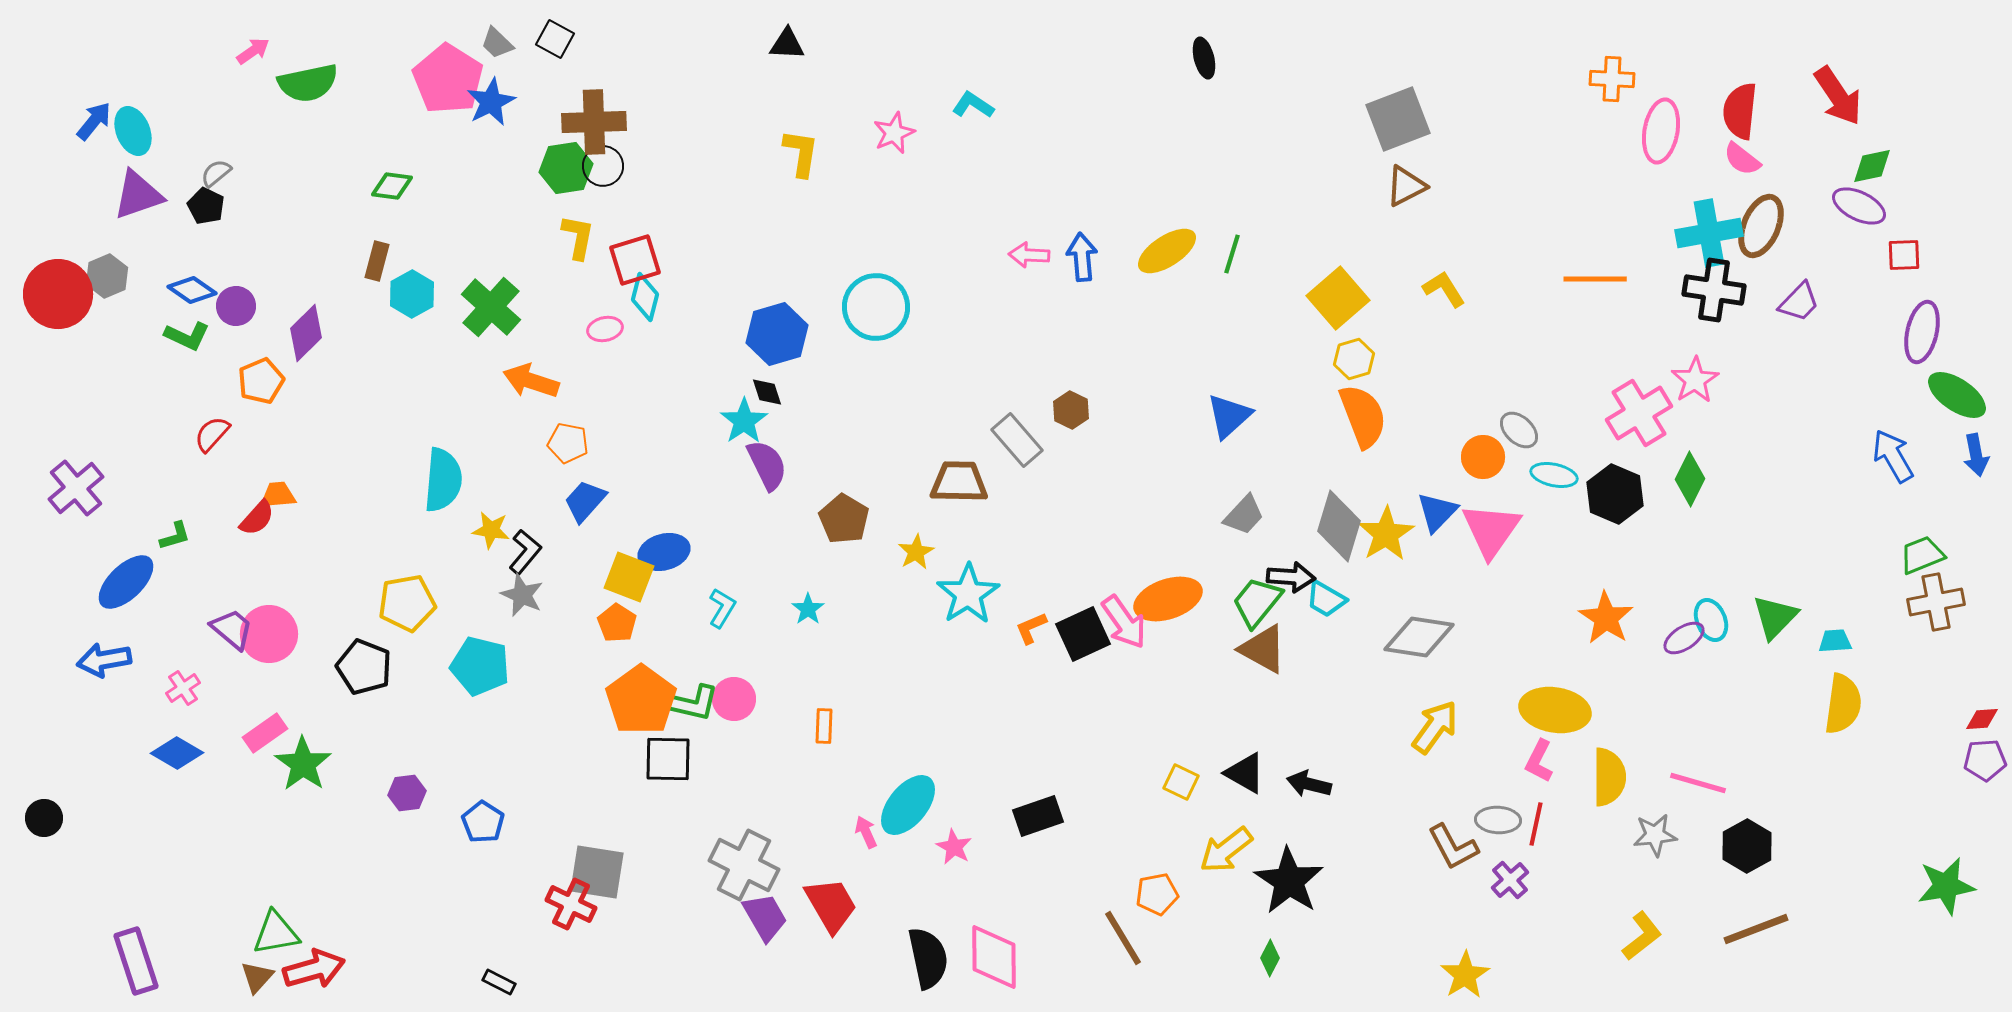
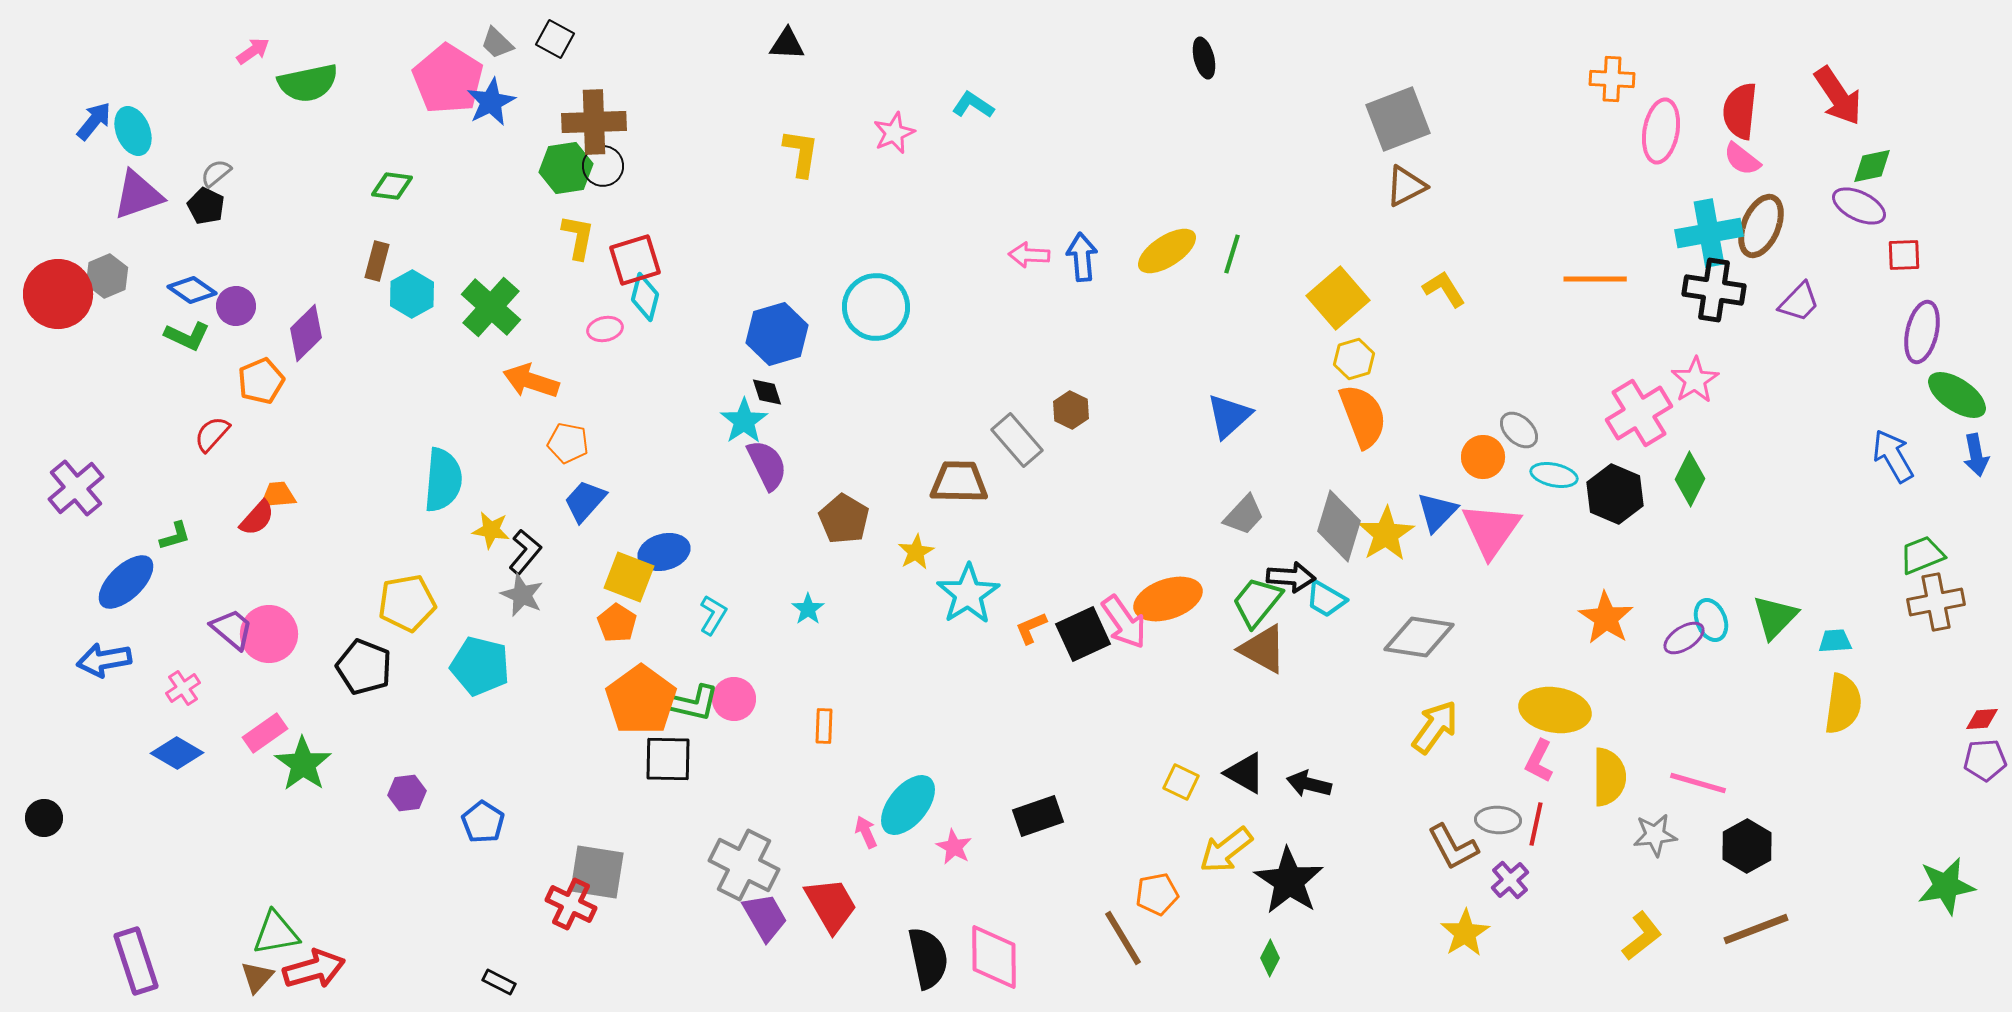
cyan L-shape at (722, 608): moved 9 px left, 7 px down
yellow star at (1465, 975): moved 42 px up
